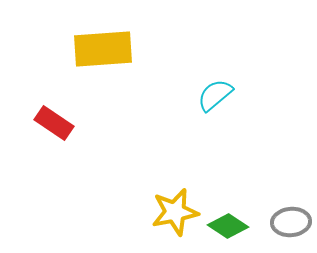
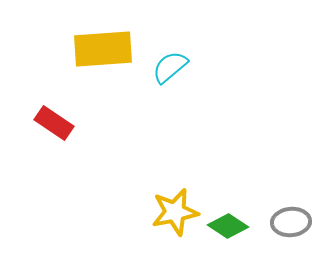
cyan semicircle: moved 45 px left, 28 px up
